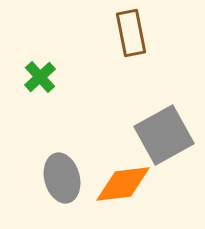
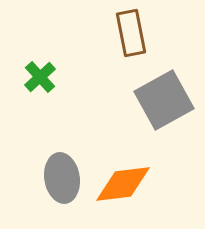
gray square: moved 35 px up
gray ellipse: rotated 6 degrees clockwise
